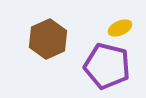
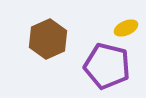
yellow ellipse: moved 6 px right
